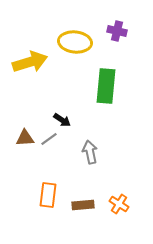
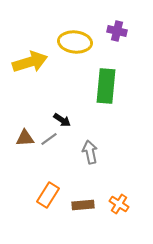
orange rectangle: rotated 25 degrees clockwise
